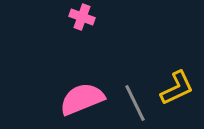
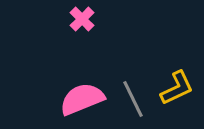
pink cross: moved 2 px down; rotated 25 degrees clockwise
gray line: moved 2 px left, 4 px up
